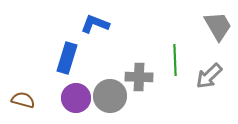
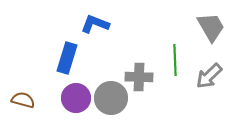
gray trapezoid: moved 7 px left, 1 px down
gray circle: moved 1 px right, 2 px down
